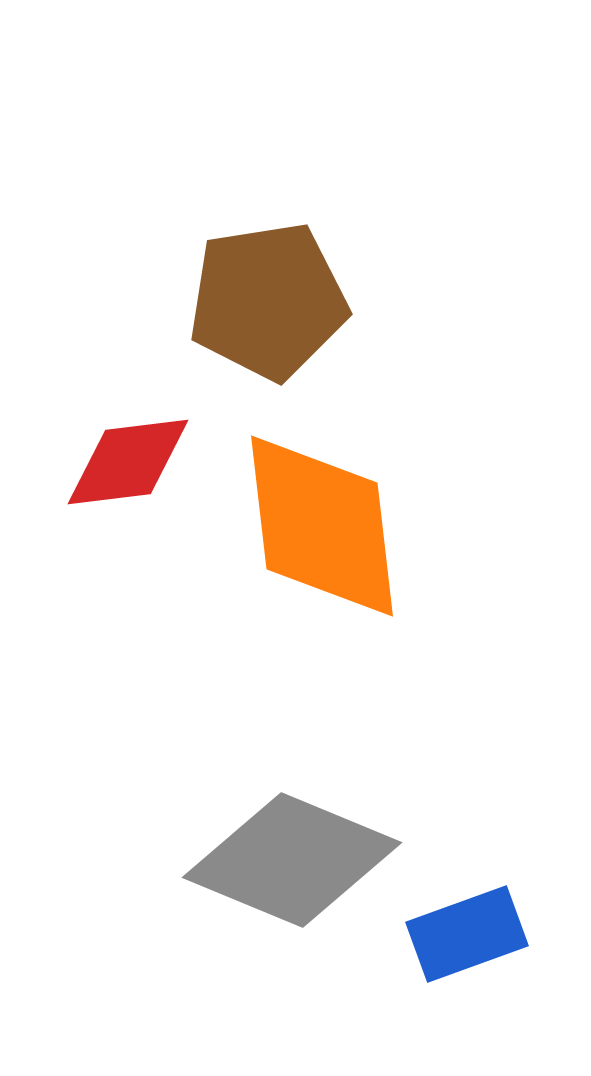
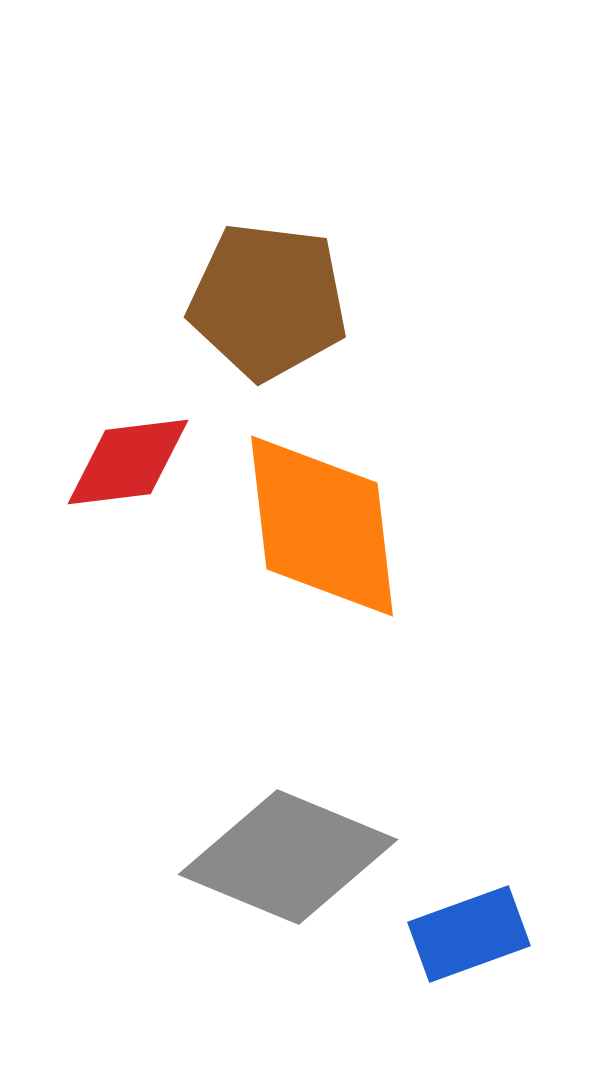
brown pentagon: rotated 16 degrees clockwise
gray diamond: moved 4 px left, 3 px up
blue rectangle: moved 2 px right
